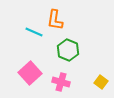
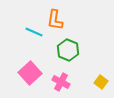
pink cross: rotated 12 degrees clockwise
